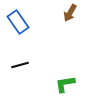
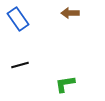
brown arrow: rotated 60 degrees clockwise
blue rectangle: moved 3 px up
